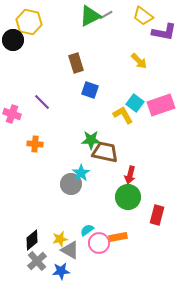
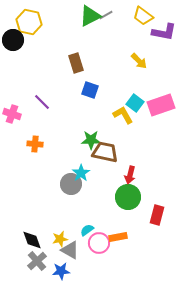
black diamond: rotated 70 degrees counterclockwise
